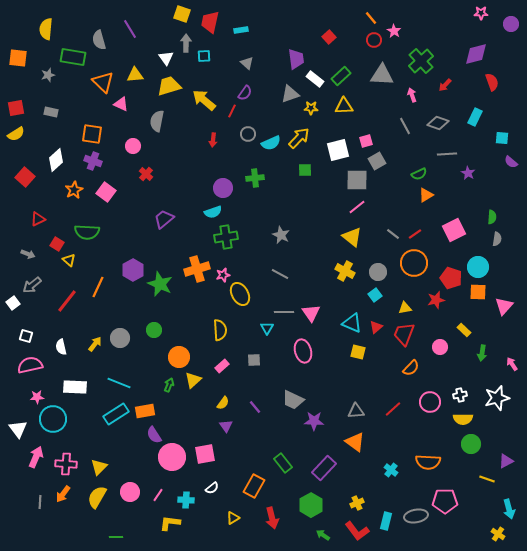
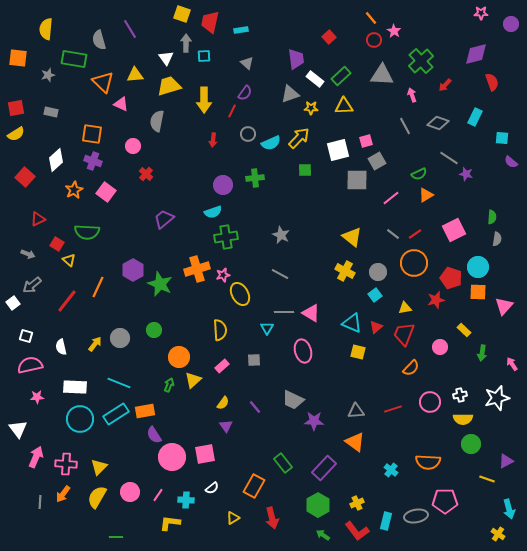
green rectangle at (73, 57): moved 1 px right, 2 px down
yellow arrow at (204, 100): rotated 130 degrees counterclockwise
gray line at (447, 154): moved 2 px right, 4 px down; rotated 36 degrees clockwise
purple star at (468, 173): moved 2 px left, 1 px down; rotated 16 degrees counterclockwise
purple circle at (223, 188): moved 3 px up
pink line at (357, 207): moved 34 px right, 9 px up
pink triangle at (311, 313): rotated 24 degrees counterclockwise
red line at (393, 409): rotated 24 degrees clockwise
cyan circle at (53, 419): moved 27 px right
green hexagon at (311, 505): moved 7 px right
